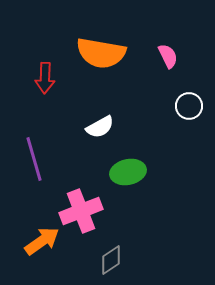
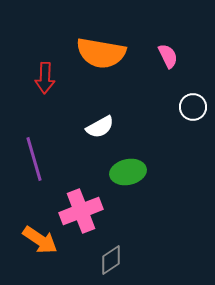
white circle: moved 4 px right, 1 px down
orange arrow: moved 2 px left, 1 px up; rotated 69 degrees clockwise
